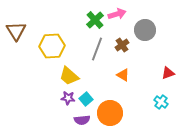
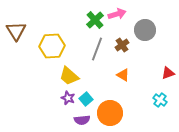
purple star: rotated 16 degrees clockwise
cyan cross: moved 1 px left, 2 px up
